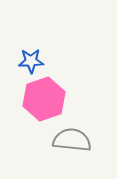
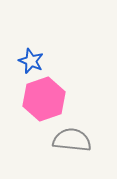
blue star: rotated 25 degrees clockwise
